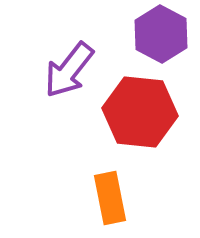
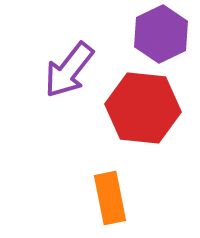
purple hexagon: rotated 6 degrees clockwise
red hexagon: moved 3 px right, 4 px up
